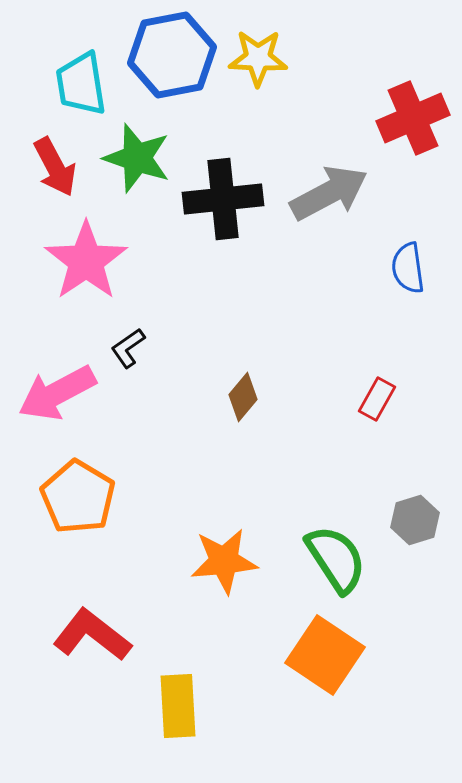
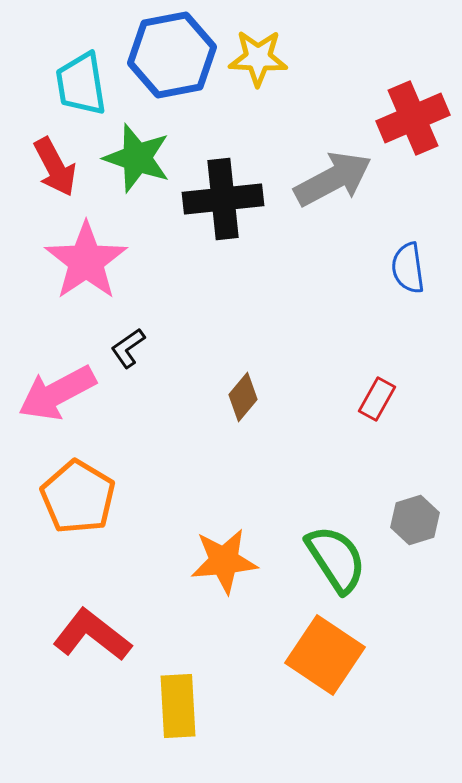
gray arrow: moved 4 px right, 14 px up
